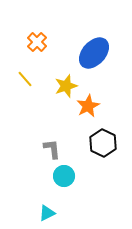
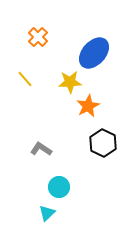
orange cross: moved 1 px right, 5 px up
yellow star: moved 4 px right, 4 px up; rotated 15 degrees clockwise
gray L-shape: moved 11 px left; rotated 50 degrees counterclockwise
cyan circle: moved 5 px left, 11 px down
cyan triangle: rotated 18 degrees counterclockwise
